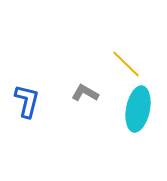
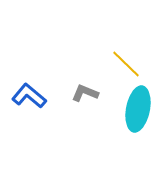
gray L-shape: rotated 8 degrees counterclockwise
blue L-shape: moved 2 px right, 5 px up; rotated 64 degrees counterclockwise
